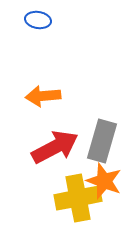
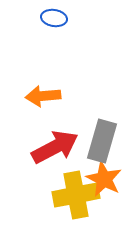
blue ellipse: moved 16 px right, 2 px up
orange star: moved 2 px up; rotated 6 degrees clockwise
yellow cross: moved 2 px left, 3 px up
